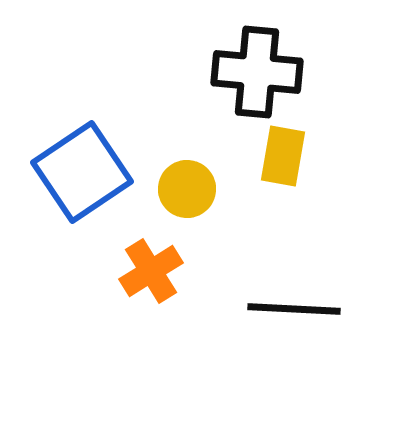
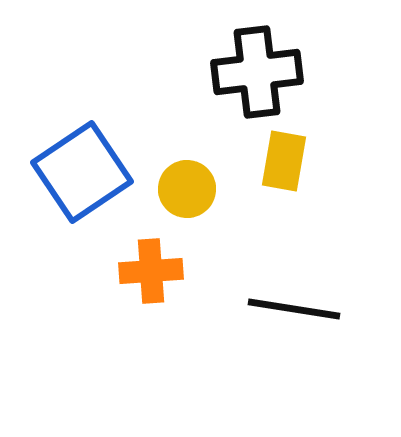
black cross: rotated 12 degrees counterclockwise
yellow rectangle: moved 1 px right, 5 px down
orange cross: rotated 28 degrees clockwise
black line: rotated 6 degrees clockwise
